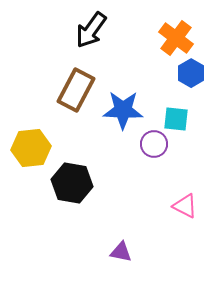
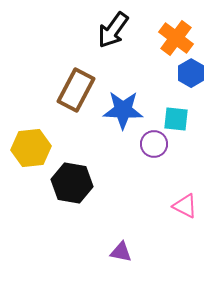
black arrow: moved 22 px right
